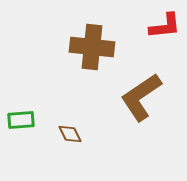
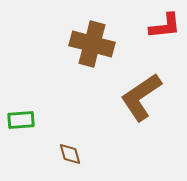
brown cross: moved 3 px up; rotated 9 degrees clockwise
brown diamond: moved 20 px down; rotated 10 degrees clockwise
